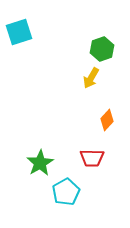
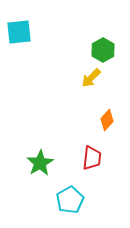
cyan square: rotated 12 degrees clockwise
green hexagon: moved 1 px right, 1 px down; rotated 10 degrees counterclockwise
yellow arrow: rotated 15 degrees clockwise
red trapezoid: rotated 85 degrees counterclockwise
cyan pentagon: moved 4 px right, 8 px down
